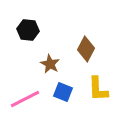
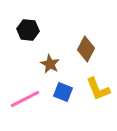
yellow L-shape: rotated 20 degrees counterclockwise
